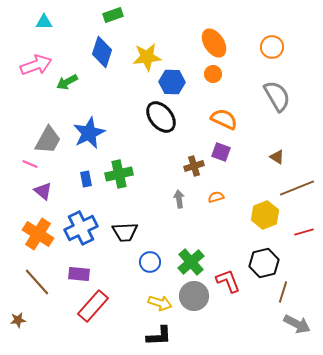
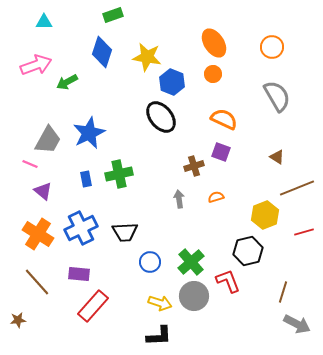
yellow star at (147, 57): rotated 16 degrees clockwise
blue hexagon at (172, 82): rotated 20 degrees clockwise
black hexagon at (264, 263): moved 16 px left, 12 px up
